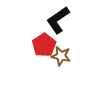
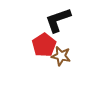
black L-shape: rotated 16 degrees clockwise
